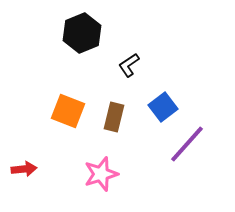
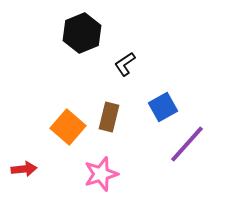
black L-shape: moved 4 px left, 1 px up
blue square: rotated 8 degrees clockwise
orange square: moved 16 px down; rotated 20 degrees clockwise
brown rectangle: moved 5 px left
